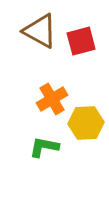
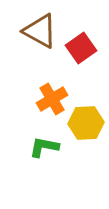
red square: moved 7 px down; rotated 20 degrees counterclockwise
